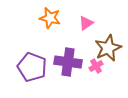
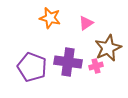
pink cross: rotated 16 degrees clockwise
